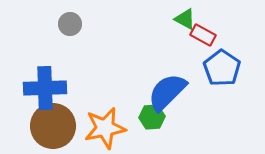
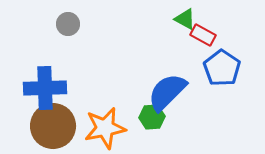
gray circle: moved 2 px left
